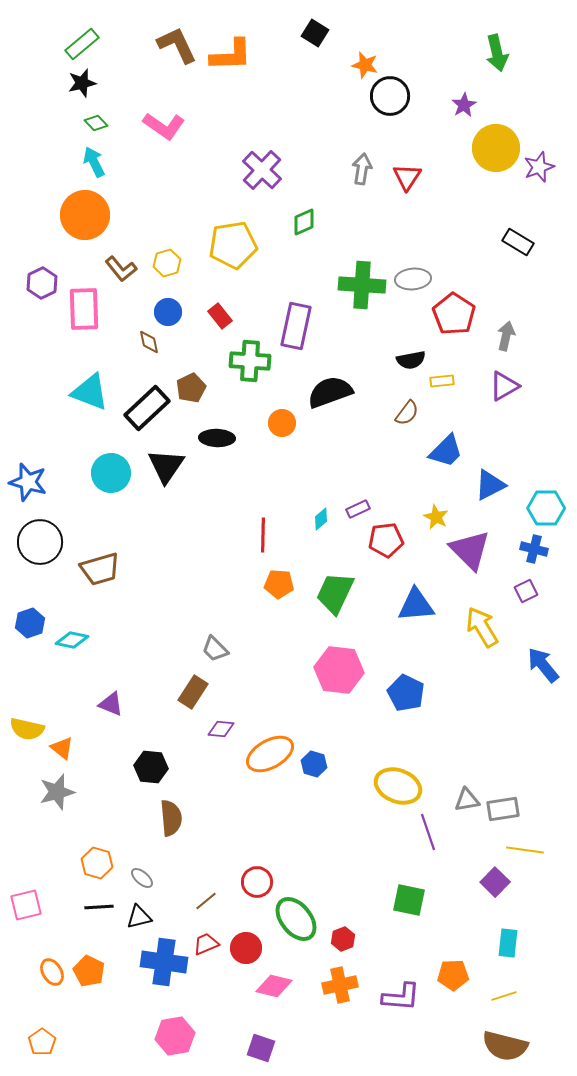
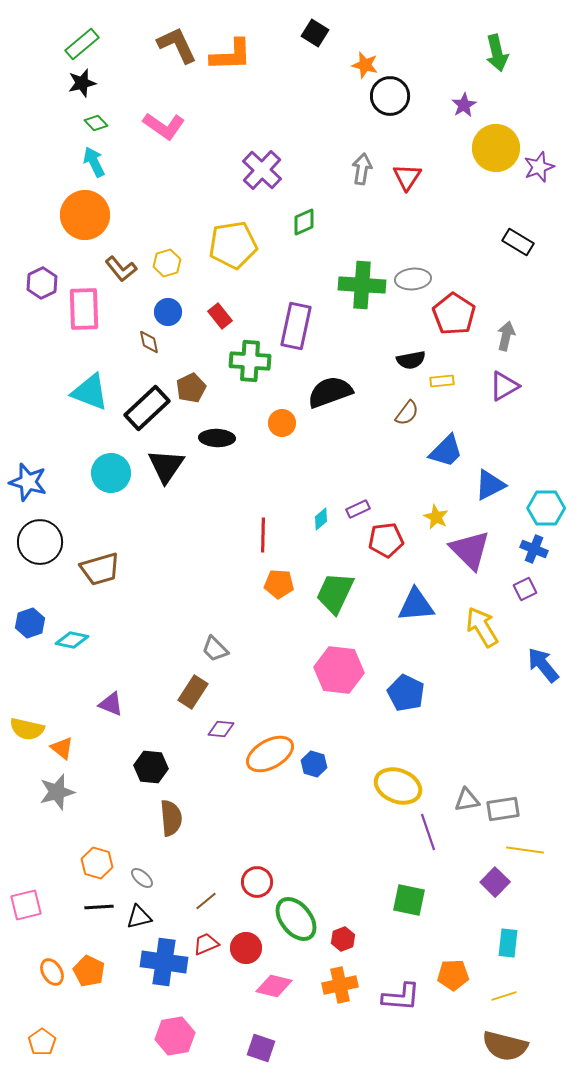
blue cross at (534, 549): rotated 8 degrees clockwise
purple square at (526, 591): moved 1 px left, 2 px up
